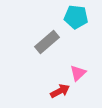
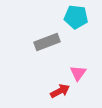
gray rectangle: rotated 20 degrees clockwise
pink triangle: rotated 12 degrees counterclockwise
